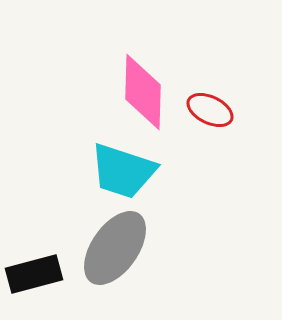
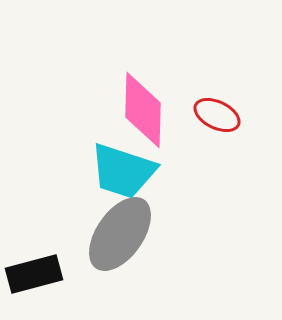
pink diamond: moved 18 px down
red ellipse: moved 7 px right, 5 px down
gray ellipse: moved 5 px right, 14 px up
